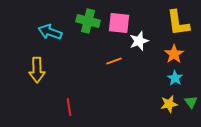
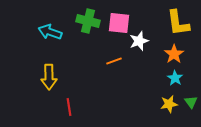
yellow arrow: moved 12 px right, 7 px down
